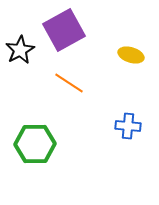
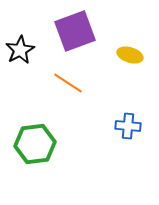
purple square: moved 11 px right, 1 px down; rotated 9 degrees clockwise
yellow ellipse: moved 1 px left
orange line: moved 1 px left
green hexagon: rotated 6 degrees counterclockwise
